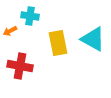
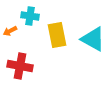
yellow rectangle: moved 1 px left, 8 px up
